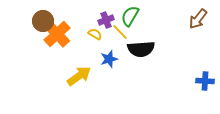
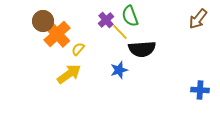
green semicircle: rotated 50 degrees counterclockwise
purple cross: rotated 21 degrees counterclockwise
yellow semicircle: moved 17 px left, 15 px down; rotated 80 degrees counterclockwise
black semicircle: moved 1 px right
blue star: moved 10 px right, 11 px down
yellow arrow: moved 10 px left, 2 px up
blue cross: moved 5 px left, 9 px down
